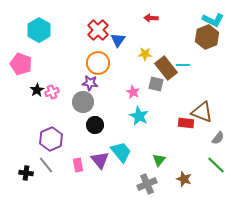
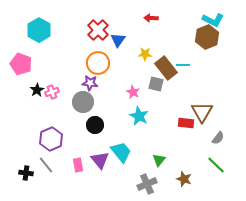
brown triangle: rotated 40 degrees clockwise
